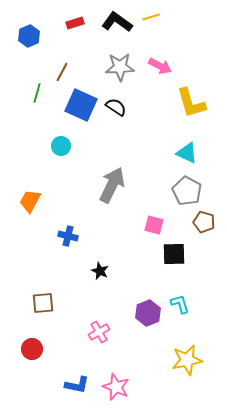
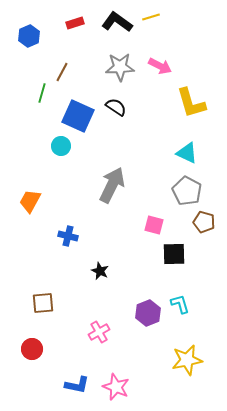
green line: moved 5 px right
blue square: moved 3 px left, 11 px down
